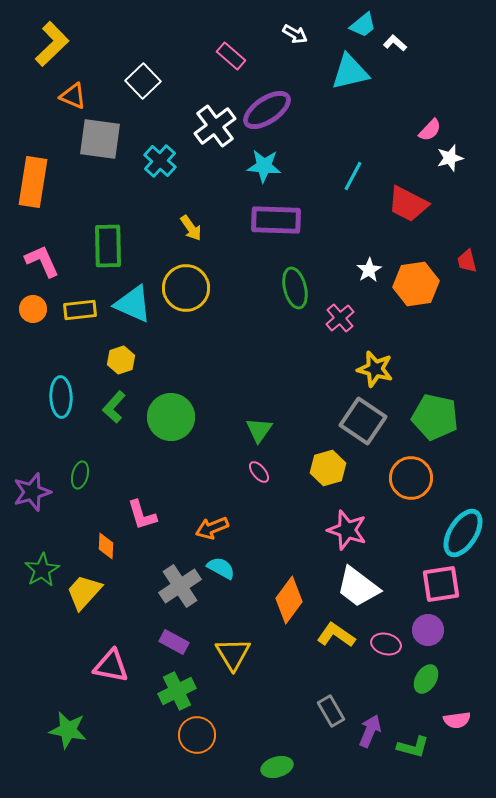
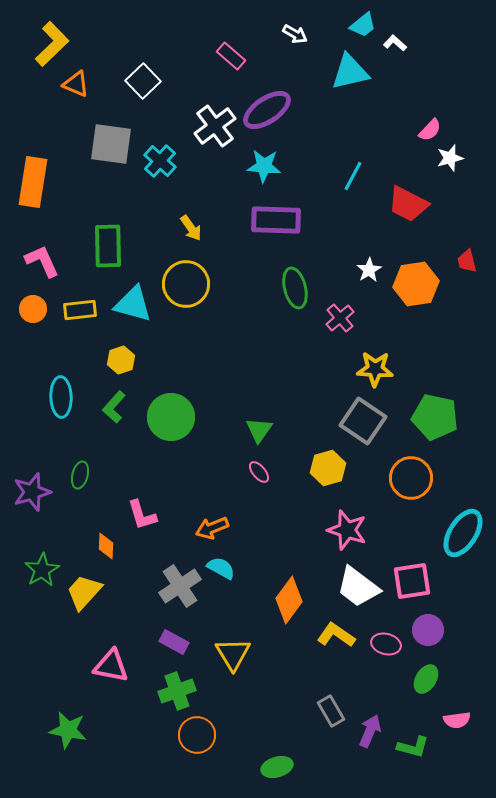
orange triangle at (73, 96): moved 3 px right, 12 px up
gray square at (100, 139): moved 11 px right, 5 px down
yellow circle at (186, 288): moved 4 px up
cyan triangle at (133, 304): rotated 9 degrees counterclockwise
yellow star at (375, 369): rotated 12 degrees counterclockwise
pink square at (441, 584): moved 29 px left, 3 px up
green cross at (177, 691): rotated 6 degrees clockwise
